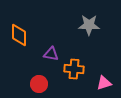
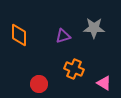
gray star: moved 5 px right, 3 px down
purple triangle: moved 12 px right, 18 px up; rotated 28 degrees counterclockwise
orange cross: rotated 18 degrees clockwise
pink triangle: rotated 49 degrees clockwise
